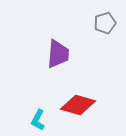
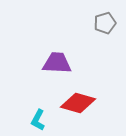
purple trapezoid: moved 1 px left, 9 px down; rotated 92 degrees counterclockwise
red diamond: moved 2 px up
